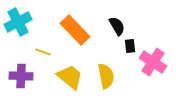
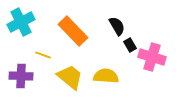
cyan cross: moved 3 px right
orange rectangle: moved 2 px left, 1 px down
black rectangle: moved 1 px up; rotated 24 degrees counterclockwise
yellow line: moved 3 px down
pink cross: moved 1 px left, 5 px up; rotated 16 degrees counterclockwise
yellow semicircle: rotated 75 degrees counterclockwise
